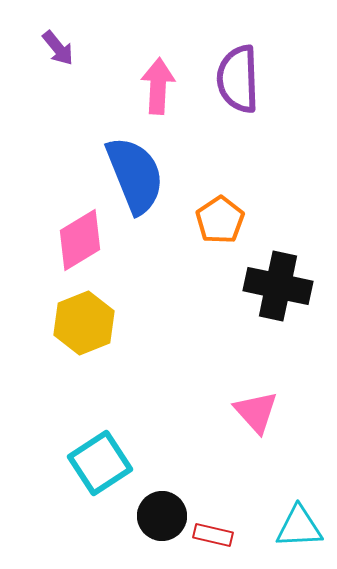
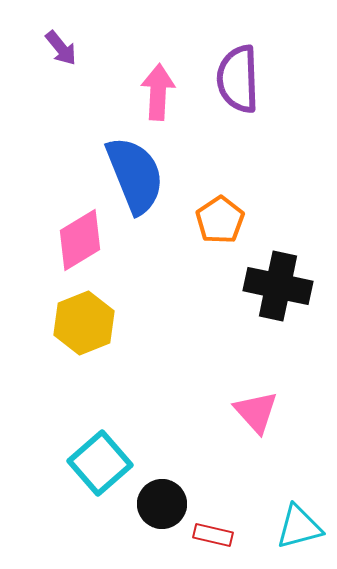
purple arrow: moved 3 px right
pink arrow: moved 6 px down
cyan square: rotated 8 degrees counterclockwise
black circle: moved 12 px up
cyan triangle: rotated 12 degrees counterclockwise
